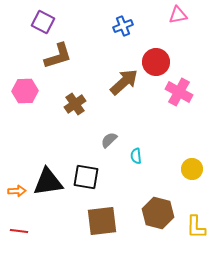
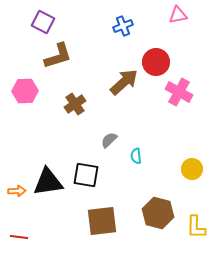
black square: moved 2 px up
red line: moved 6 px down
